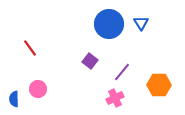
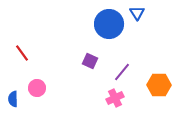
blue triangle: moved 4 px left, 10 px up
red line: moved 8 px left, 5 px down
purple square: rotated 14 degrees counterclockwise
pink circle: moved 1 px left, 1 px up
blue semicircle: moved 1 px left
